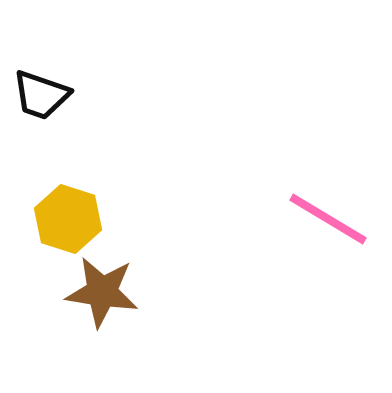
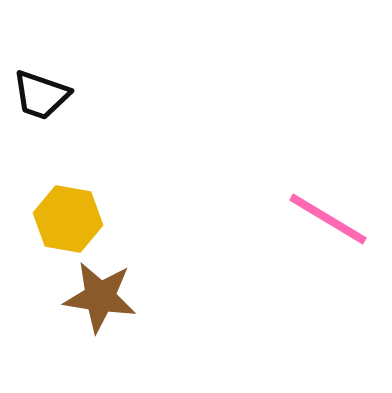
yellow hexagon: rotated 8 degrees counterclockwise
brown star: moved 2 px left, 5 px down
